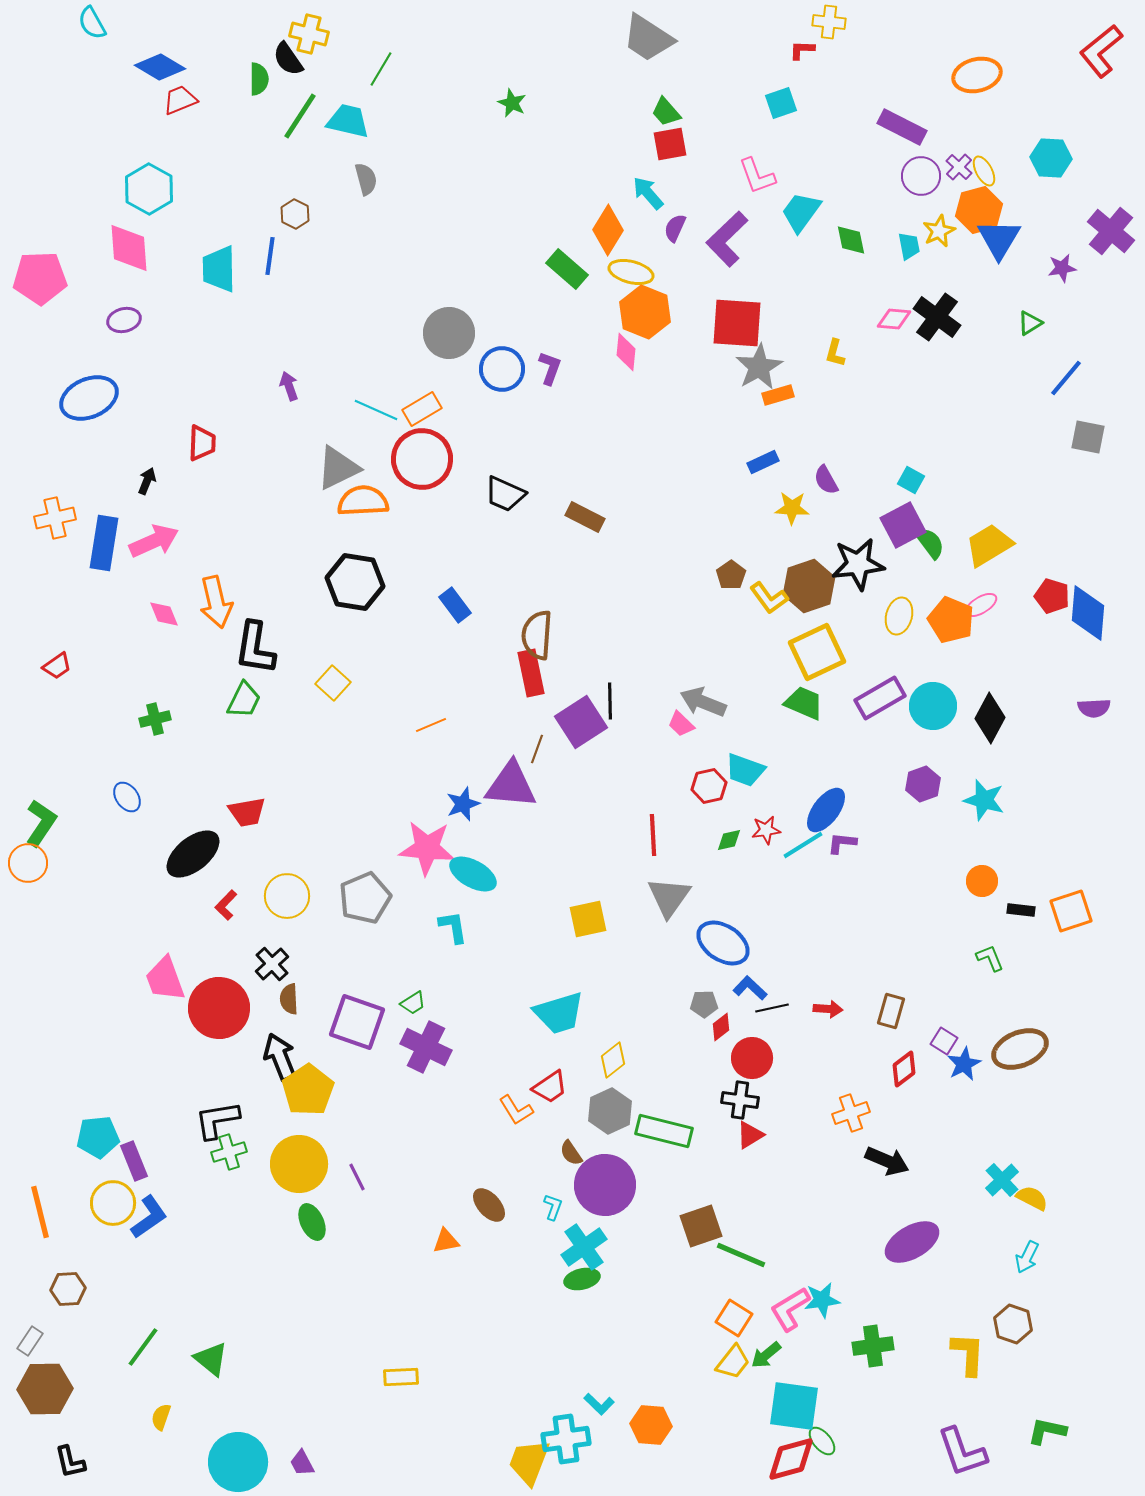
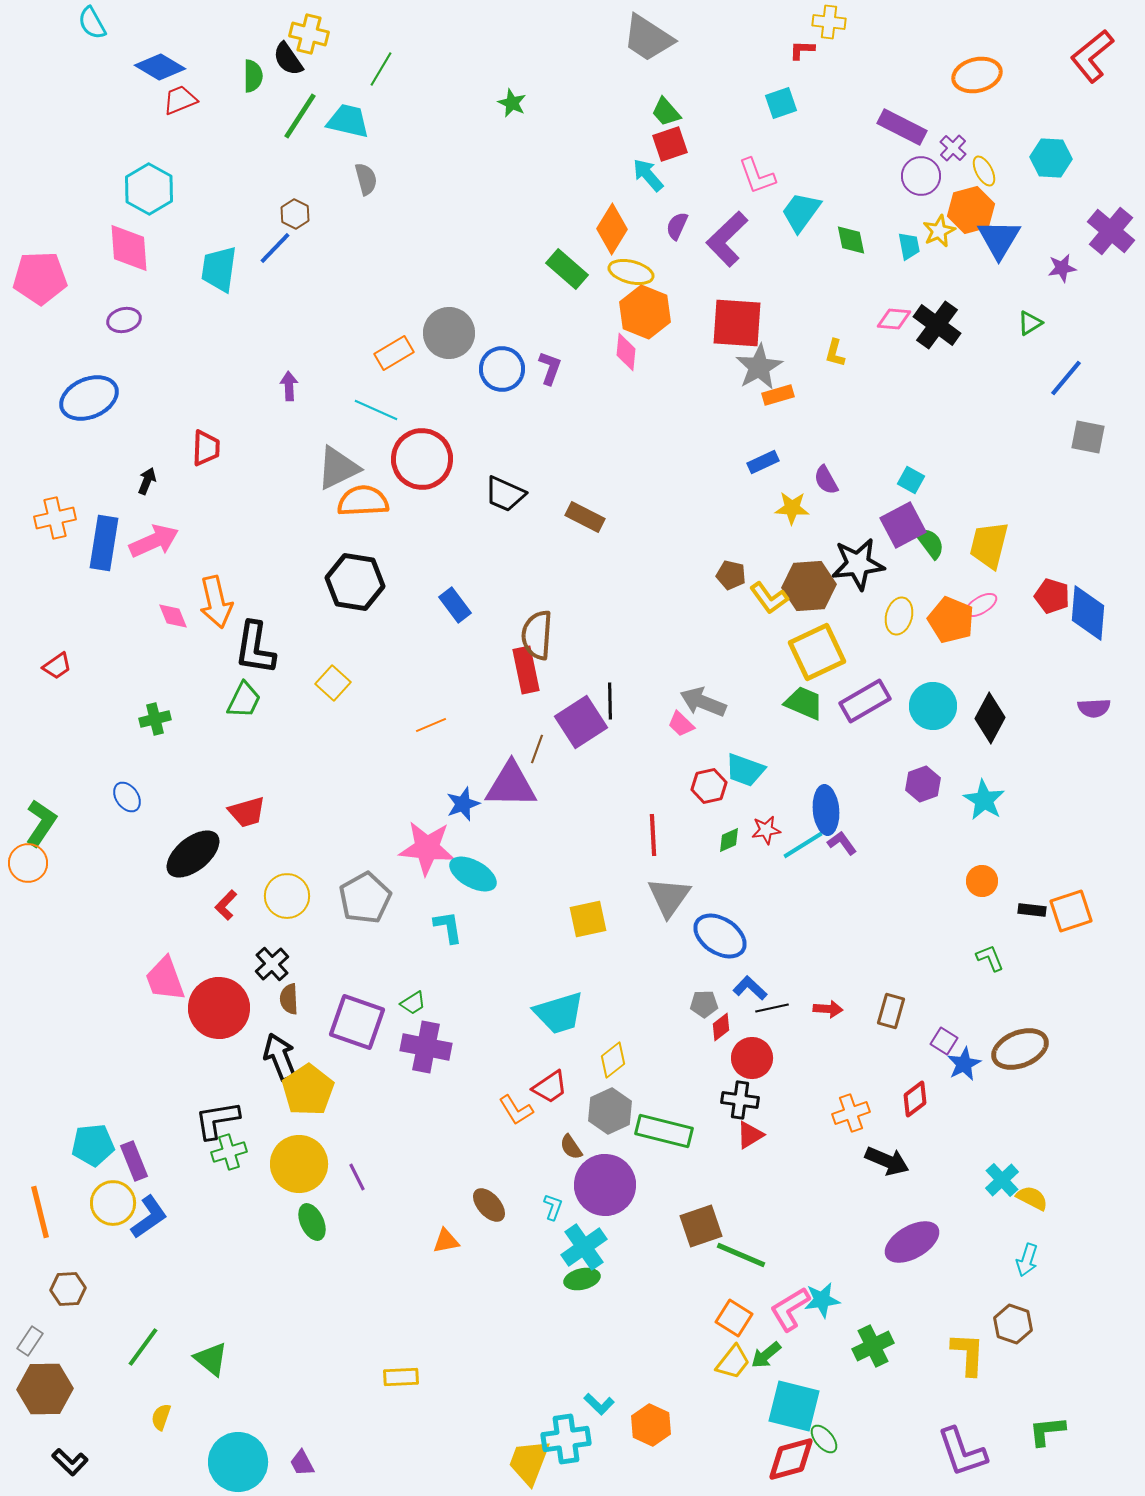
red L-shape at (1101, 51): moved 9 px left, 5 px down
green semicircle at (259, 79): moved 6 px left, 3 px up
red square at (670, 144): rotated 9 degrees counterclockwise
purple cross at (959, 167): moved 6 px left, 19 px up
cyan arrow at (648, 193): moved 18 px up
orange hexagon at (979, 210): moved 8 px left
purple semicircle at (675, 228): moved 2 px right, 2 px up
orange diamond at (608, 230): moved 4 px right, 1 px up
blue line at (270, 256): moved 5 px right, 8 px up; rotated 36 degrees clockwise
cyan trapezoid at (219, 269): rotated 9 degrees clockwise
black cross at (937, 317): moved 8 px down
purple arrow at (289, 386): rotated 16 degrees clockwise
orange rectangle at (422, 409): moved 28 px left, 56 px up
red trapezoid at (202, 443): moved 4 px right, 5 px down
yellow trapezoid at (989, 545): rotated 45 degrees counterclockwise
brown pentagon at (731, 575): rotated 24 degrees counterclockwise
brown hexagon at (809, 586): rotated 15 degrees clockwise
pink diamond at (164, 614): moved 9 px right, 2 px down
red rectangle at (531, 673): moved 5 px left, 3 px up
purple rectangle at (880, 698): moved 15 px left, 3 px down
purple triangle at (511, 785): rotated 4 degrees counterclockwise
cyan star at (984, 800): rotated 15 degrees clockwise
blue ellipse at (826, 810): rotated 42 degrees counterclockwise
red trapezoid at (247, 812): rotated 6 degrees counterclockwise
green diamond at (729, 840): rotated 12 degrees counterclockwise
purple L-shape at (842, 843): rotated 48 degrees clockwise
gray pentagon at (365, 898): rotated 6 degrees counterclockwise
black rectangle at (1021, 910): moved 11 px right
cyan L-shape at (453, 927): moved 5 px left
blue ellipse at (723, 943): moved 3 px left, 7 px up
purple cross at (426, 1047): rotated 15 degrees counterclockwise
red diamond at (904, 1069): moved 11 px right, 30 px down
cyan pentagon at (98, 1137): moved 5 px left, 8 px down
brown semicircle at (571, 1153): moved 6 px up
cyan arrow at (1027, 1257): moved 3 px down; rotated 8 degrees counterclockwise
green cross at (873, 1346): rotated 18 degrees counterclockwise
cyan square at (794, 1406): rotated 6 degrees clockwise
orange hexagon at (651, 1425): rotated 21 degrees clockwise
green L-shape at (1047, 1431): rotated 18 degrees counterclockwise
green ellipse at (822, 1441): moved 2 px right, 2 px up
black L-shape at (70, 1462): rotated 33 degrees counterclockwise
